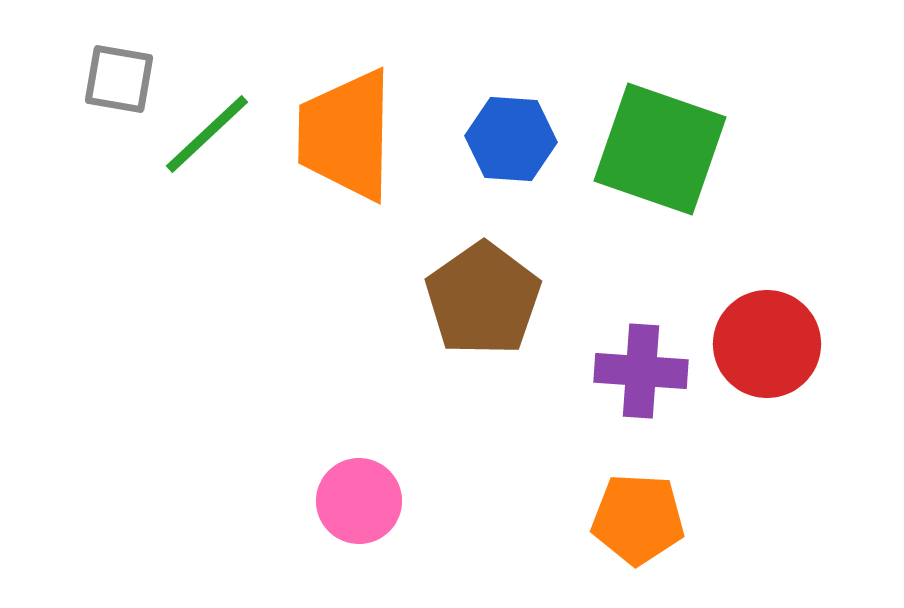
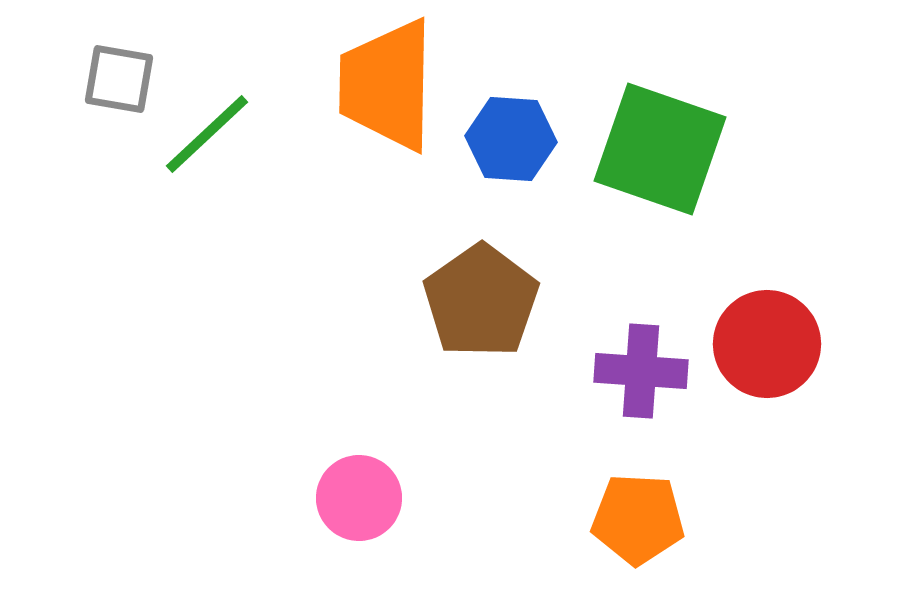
orange trapezoid: moved 41 px right, 50 px up
brown pentagon: moved 2 px left, 2 px down
pink circle: moved 3 px up
